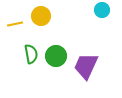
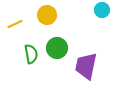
yellow circle: moved 6 px right, 1 px up
yellow line: rotated 14 degrees counterclockwise
green circle: moved 1 px right, 8 px up
purple trapezoid: rotated 12 degrees counterclockwise
